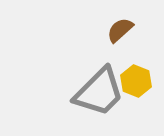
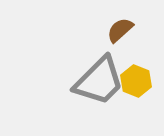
gray trapezoid: moved 11 px up
